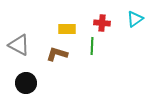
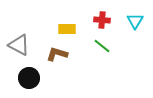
cyan triangle: moved 2 px down; rotated 24 degrees counterclockwise
red cross: moved 3 px up
green line: moved 10 px right; rotated 54 degrees counterclockwise
black circle: moved 3 px right, 5 px up
